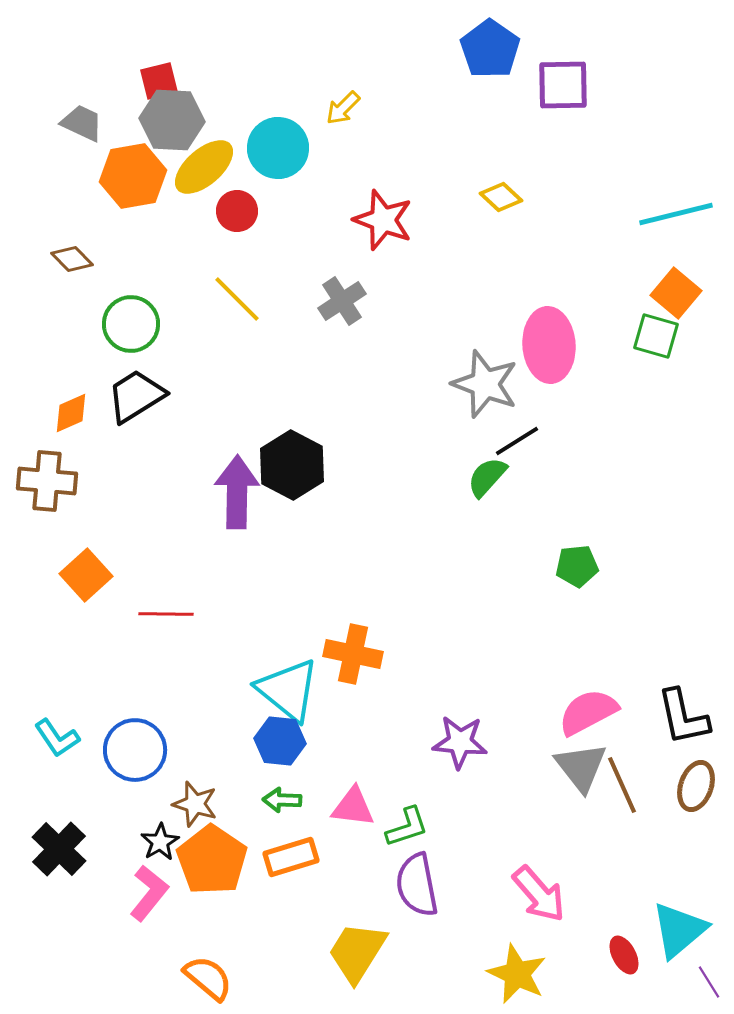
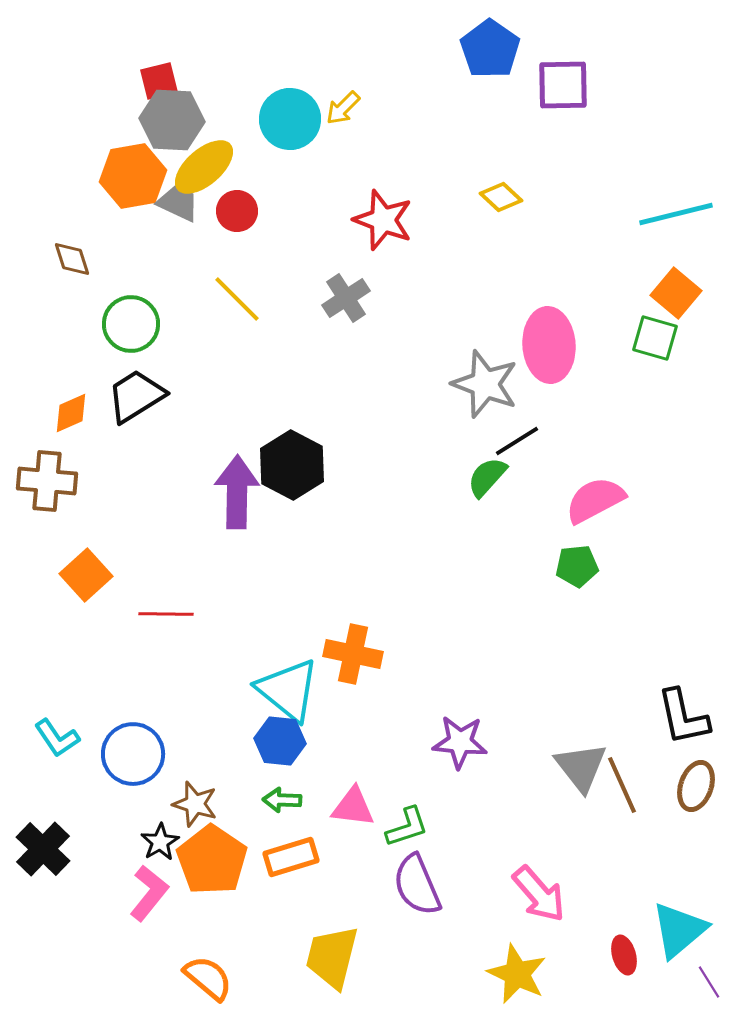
gray trapezoid at (82, 123): moved 96 px right, 80 px down
cyan circle at (278, 148): moved 12 px right, 29 px up
brown diamond at (72, 259): rotated 27 degrees clockwise
gray cross at (342, 301): moved 4 px right, 3 px up
green square at (656, 336): moved 1 px left, 2 px down
pink semicircle at (588, 712): moved 7 px right, 212 px up
blue circle at (135, 750): moved 2 px left, 4 px down
black cross at (59, 849): moved 16 px left
purple semicircle at (417, 885): rotated 12 degrees counterclockwise
yellow trapezoid at (357, 952): moved 25 px left, 5 px down; rotated 18 degrees counterclockwise
red ellipse at (624, 955): rotated 12 degrees clockwise
